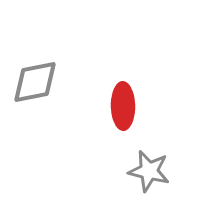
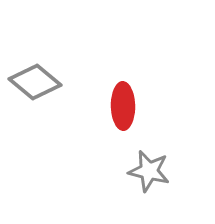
gray diamond: rotated 51 degrees clockwise
